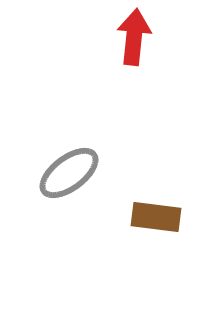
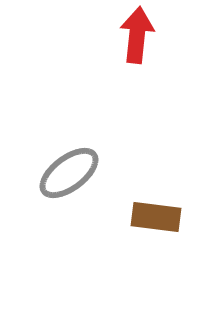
red arrow: moved 3 px right, 2 px up
